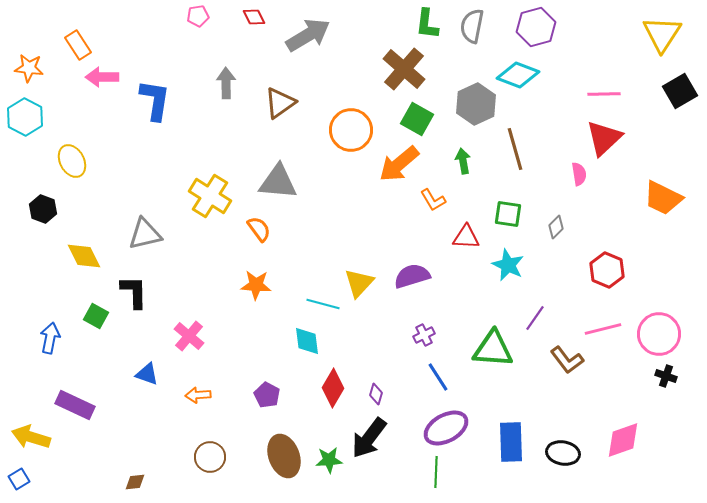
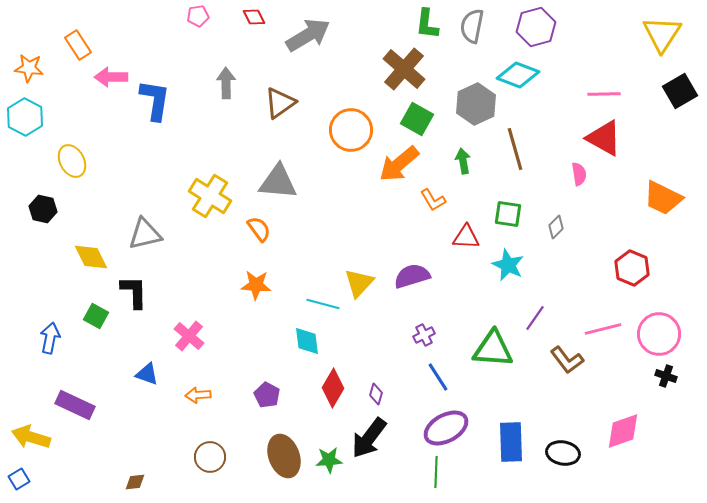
pink arrow at (102, 77): moved 9 px right
red triangle at (604, 138): rotated 48 degrees counterclockwise
black hexagon at (43, 209): rotated 8 degrees counterclockwise
yellow diamond at (84, 256): moved 7 px right, 1 px down
red hexagon at (607, 270): moved 25 px right, 2 px up
pink diamond at (623, 440): moved 9 px up
